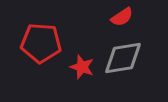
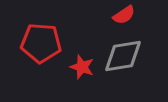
red semicircle: moved 2 px right, 2 px up
gray diamond: moved 2 px up
